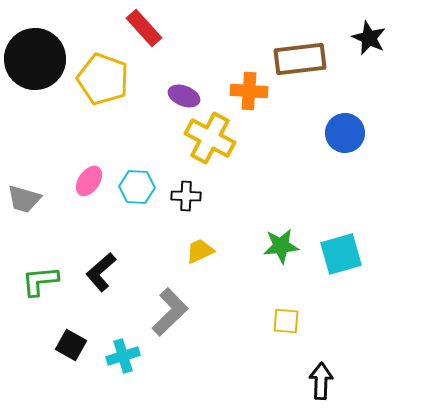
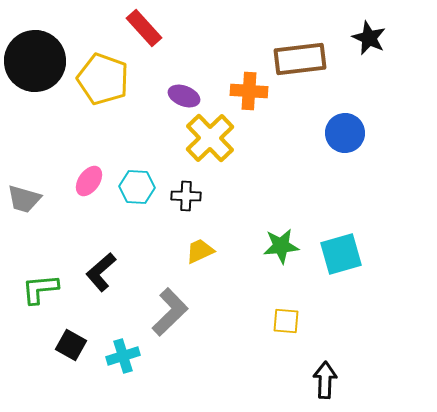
black circle: moved 2 px down
yellow cross: rotated 18 degrees clockwise
green L-shape: moved 8 px down
black arrow: moved 4 px right, 1 px up
